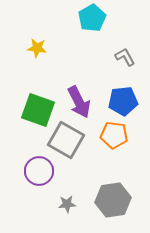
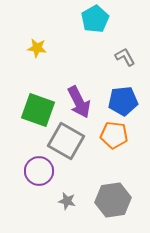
cyan pentagon: moved 3 px right, 1 px down
gray square: moved 1 px down
gray star: moved 3 px up; rotated 18 degrees clockwise
